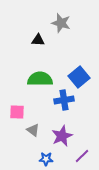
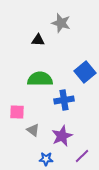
blue square: moved 6 px right, 5 px up
